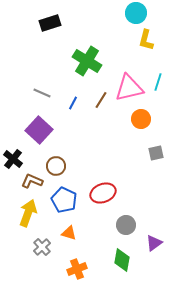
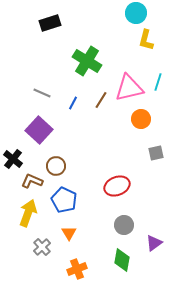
red ellipse: moved 14 px right, 7 px up
gray circle: moved 2 px left
orange triangle: rotated 42 degrees clockwise
